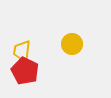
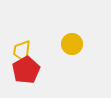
red pentagon: moved 1 px right, 1 px up; rotated 16 degrees clockwise
